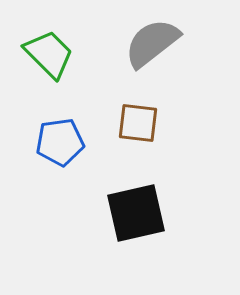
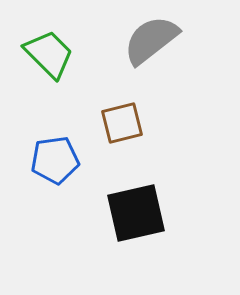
gray semicircle: moved 1 px left, 3 px up
brown square: moved 16 px left; rotated 21 degrees counterclockwise
blue pentagon: moved 5 px left, 18 px down
